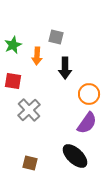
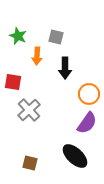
green star: moved 5 px right, 9 px up; rotated 24 degrees counterclockwise
red square: moved 1 px down
